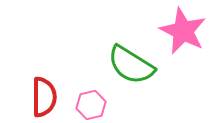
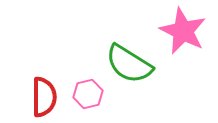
green semicircle: moved 2 px left, 1 px up
pink hexagon: moved 3 px left, 11 px up
